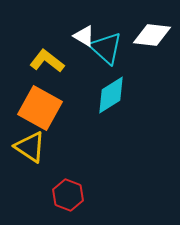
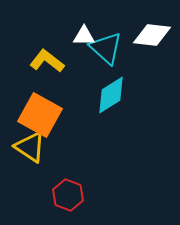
white triangle: rotated 30 degrees counterclockwise
orange square: moved 7 px down
